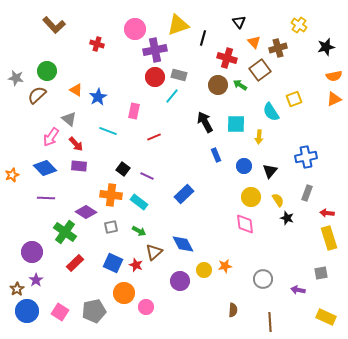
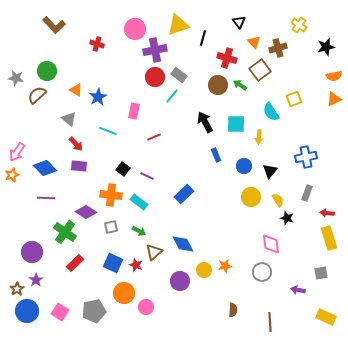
gray rectangle at (179, 75): rotated 21 degrees clockwise
pink arrow at (51, 137): moved 34 px left, 15 px down
pink diamond at (245, 224): moved 26 px right, 20 px down
gray circle at (263, 279): moved 1 px left, 7 px up
